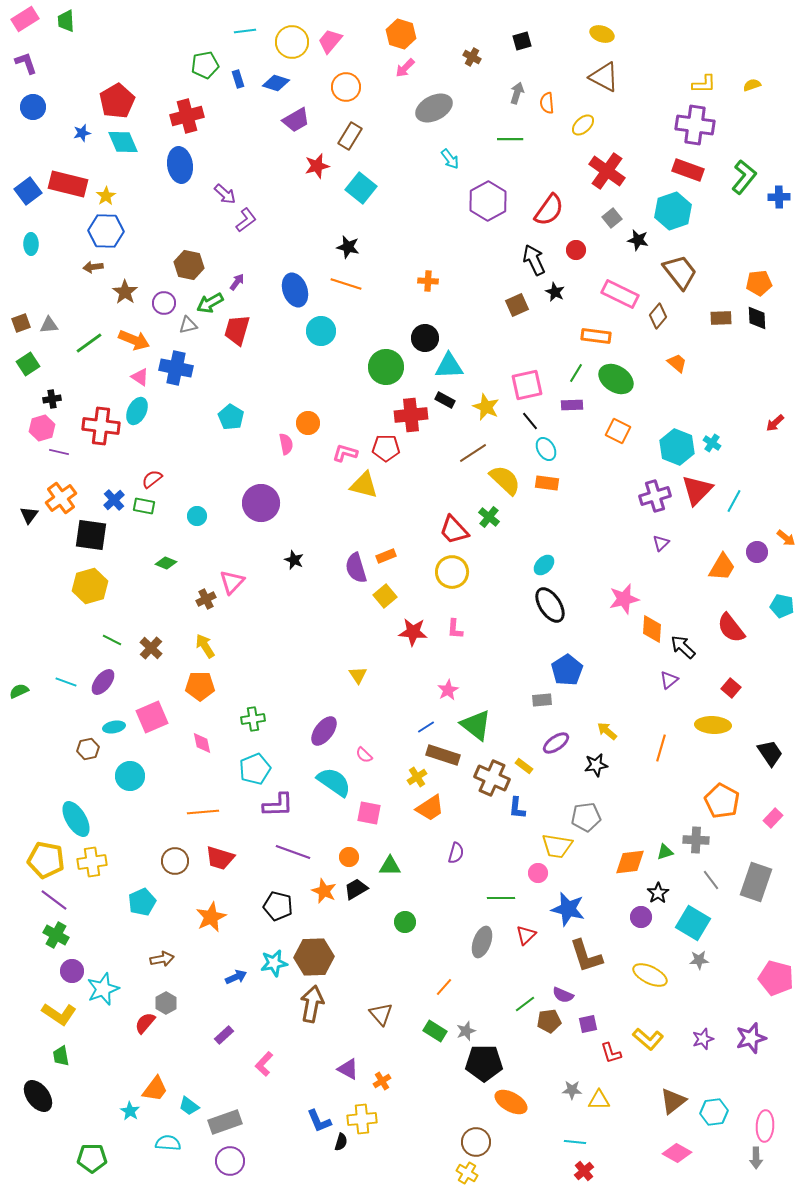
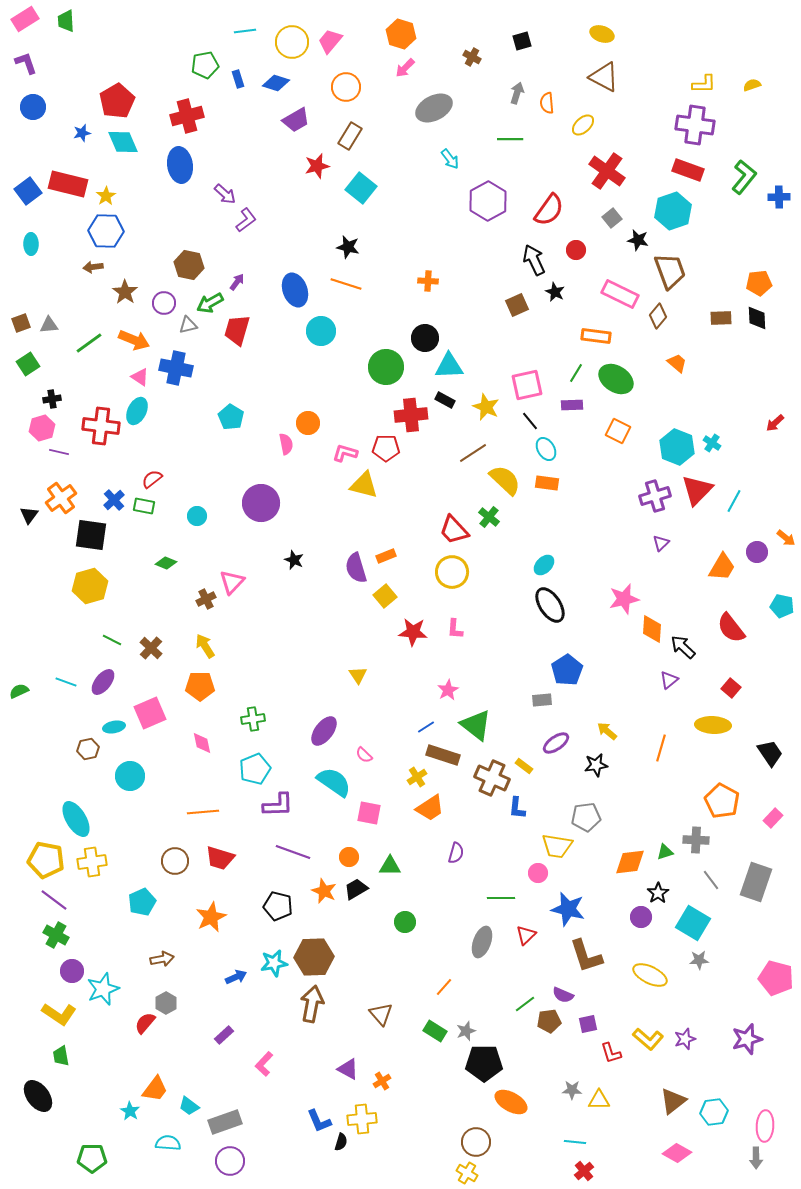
brown trapezoid at (680, 272): moved 10 px left, 1 px up; rotated 18 degrees clockwise
pink square at (152, 717): moved 2 px left, 4 px up
purple star at (751, 1038): moved 4 px left, 1 px down
purple star at (703, 1039): moved 18 px left
